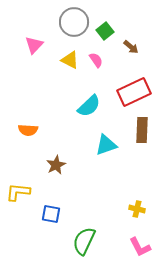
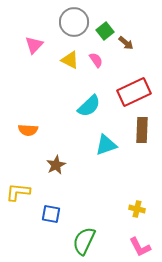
brown arrow: moved 5 px left, 4 px up
